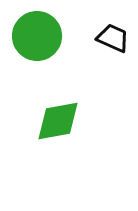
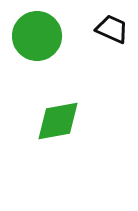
black trapezoid: moved 1 px left, 9 px up
